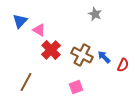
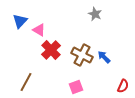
red semicircle: moved 21 px down
